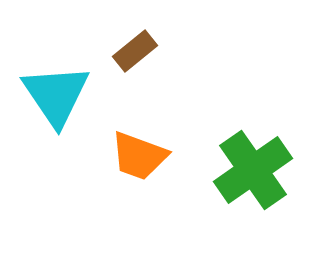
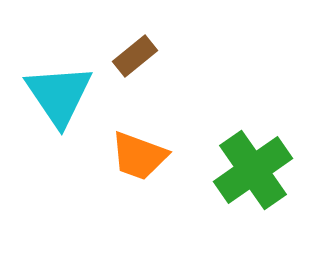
brown rectangle: moved 5 px down
cyan triangle: moved 3 px right
